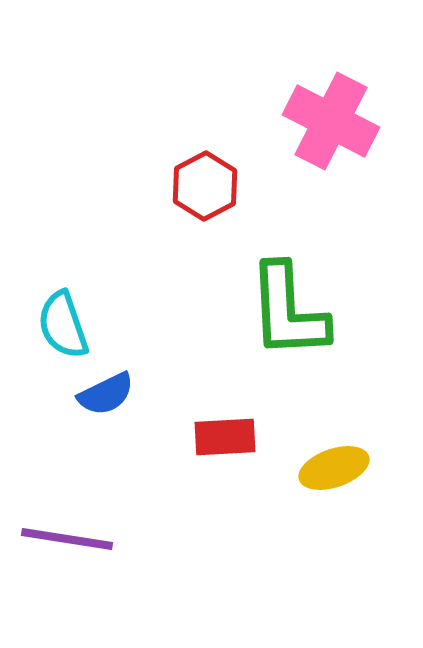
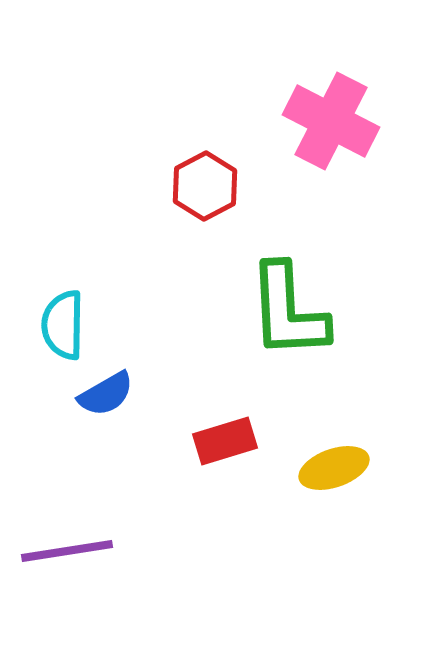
cyan semicircle: rotated 20 degrees clockwise
blue semicircle: rotated 4 degrees counterclockwise
red rectangle: moved 4 px down; rotated 14 degrees counterclockwise
purple line: moved 12 px down; rotated 18 degrees counterclockwise
